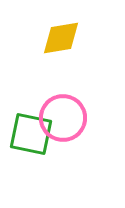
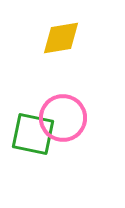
green square: moved 2 px right
